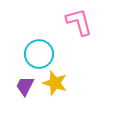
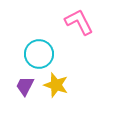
pink L-shape: rotated 12 degrees counterclockwise
yellow star: moved 1 px right, 2 px down
